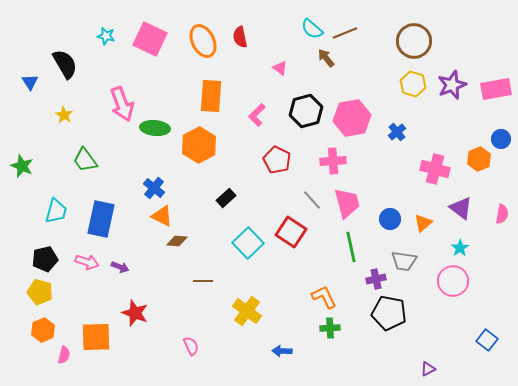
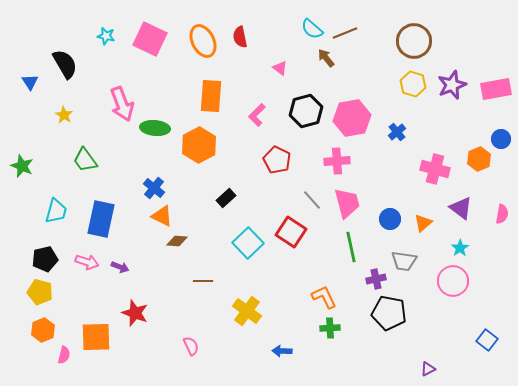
pink cross at (333, 161): moved 4 px right
